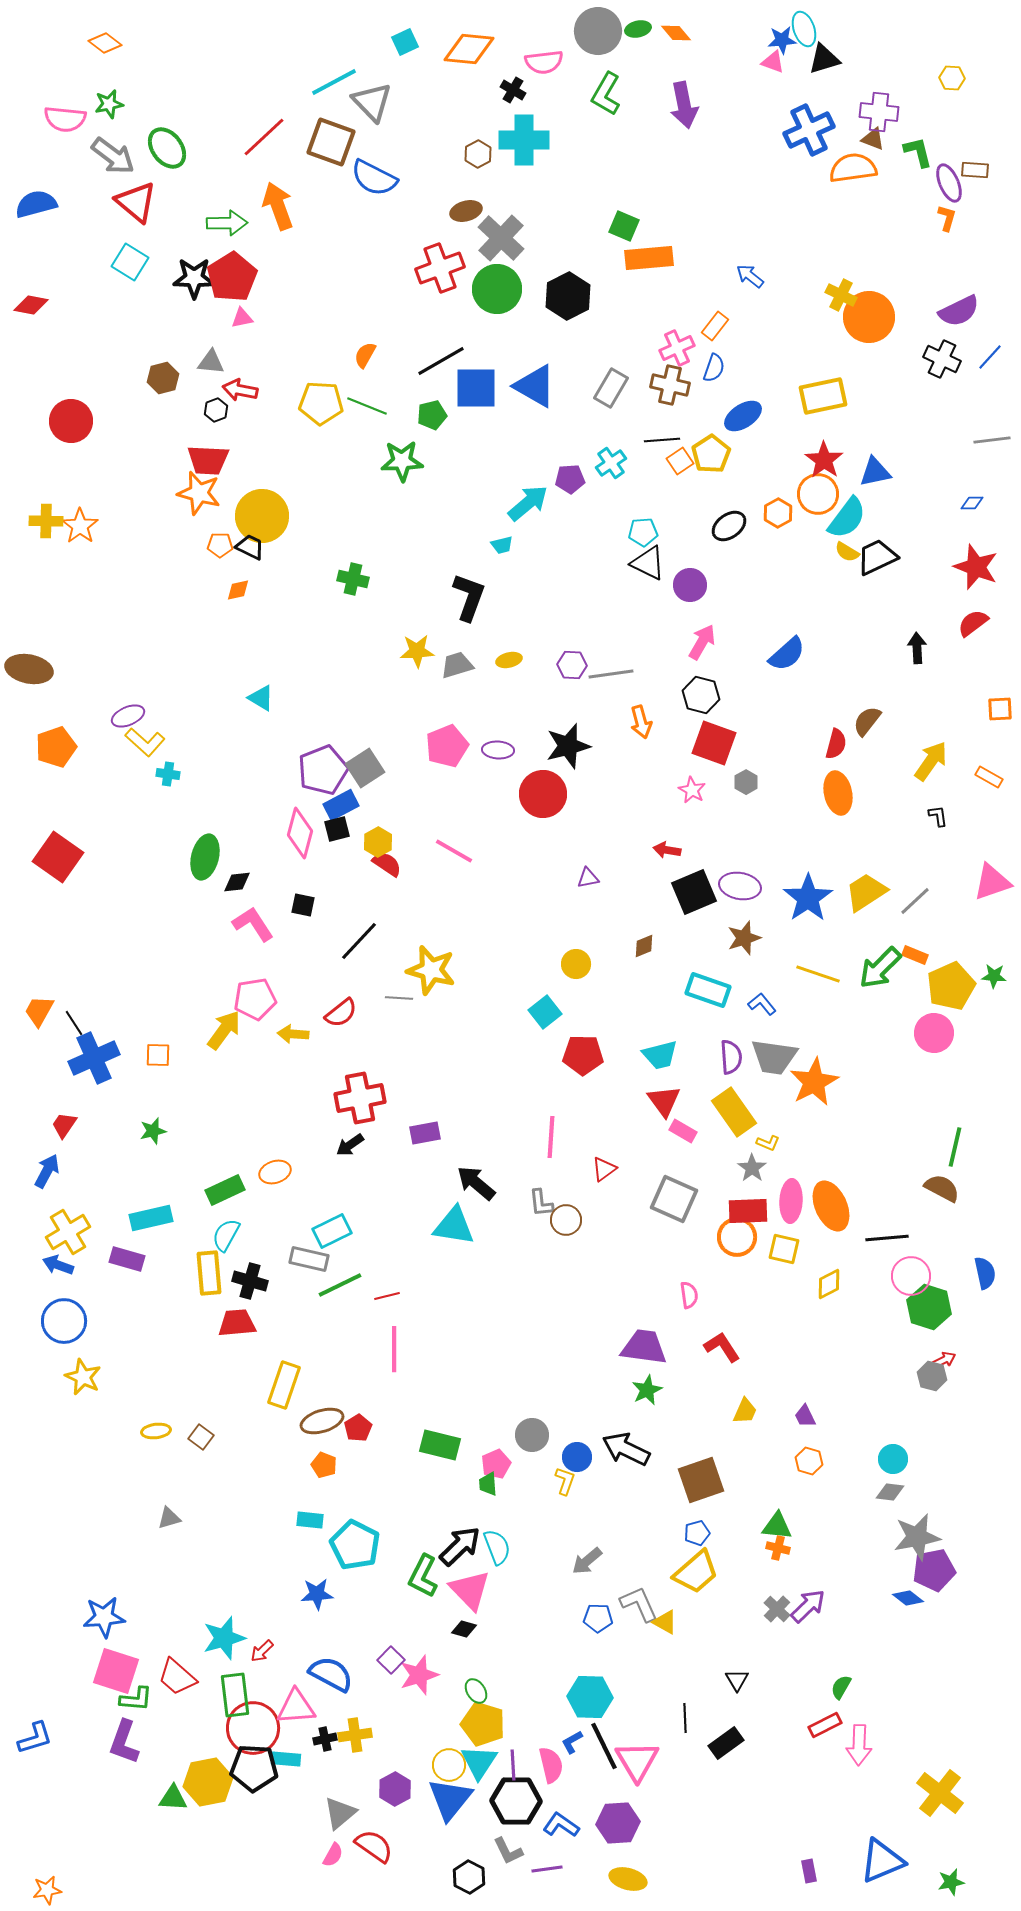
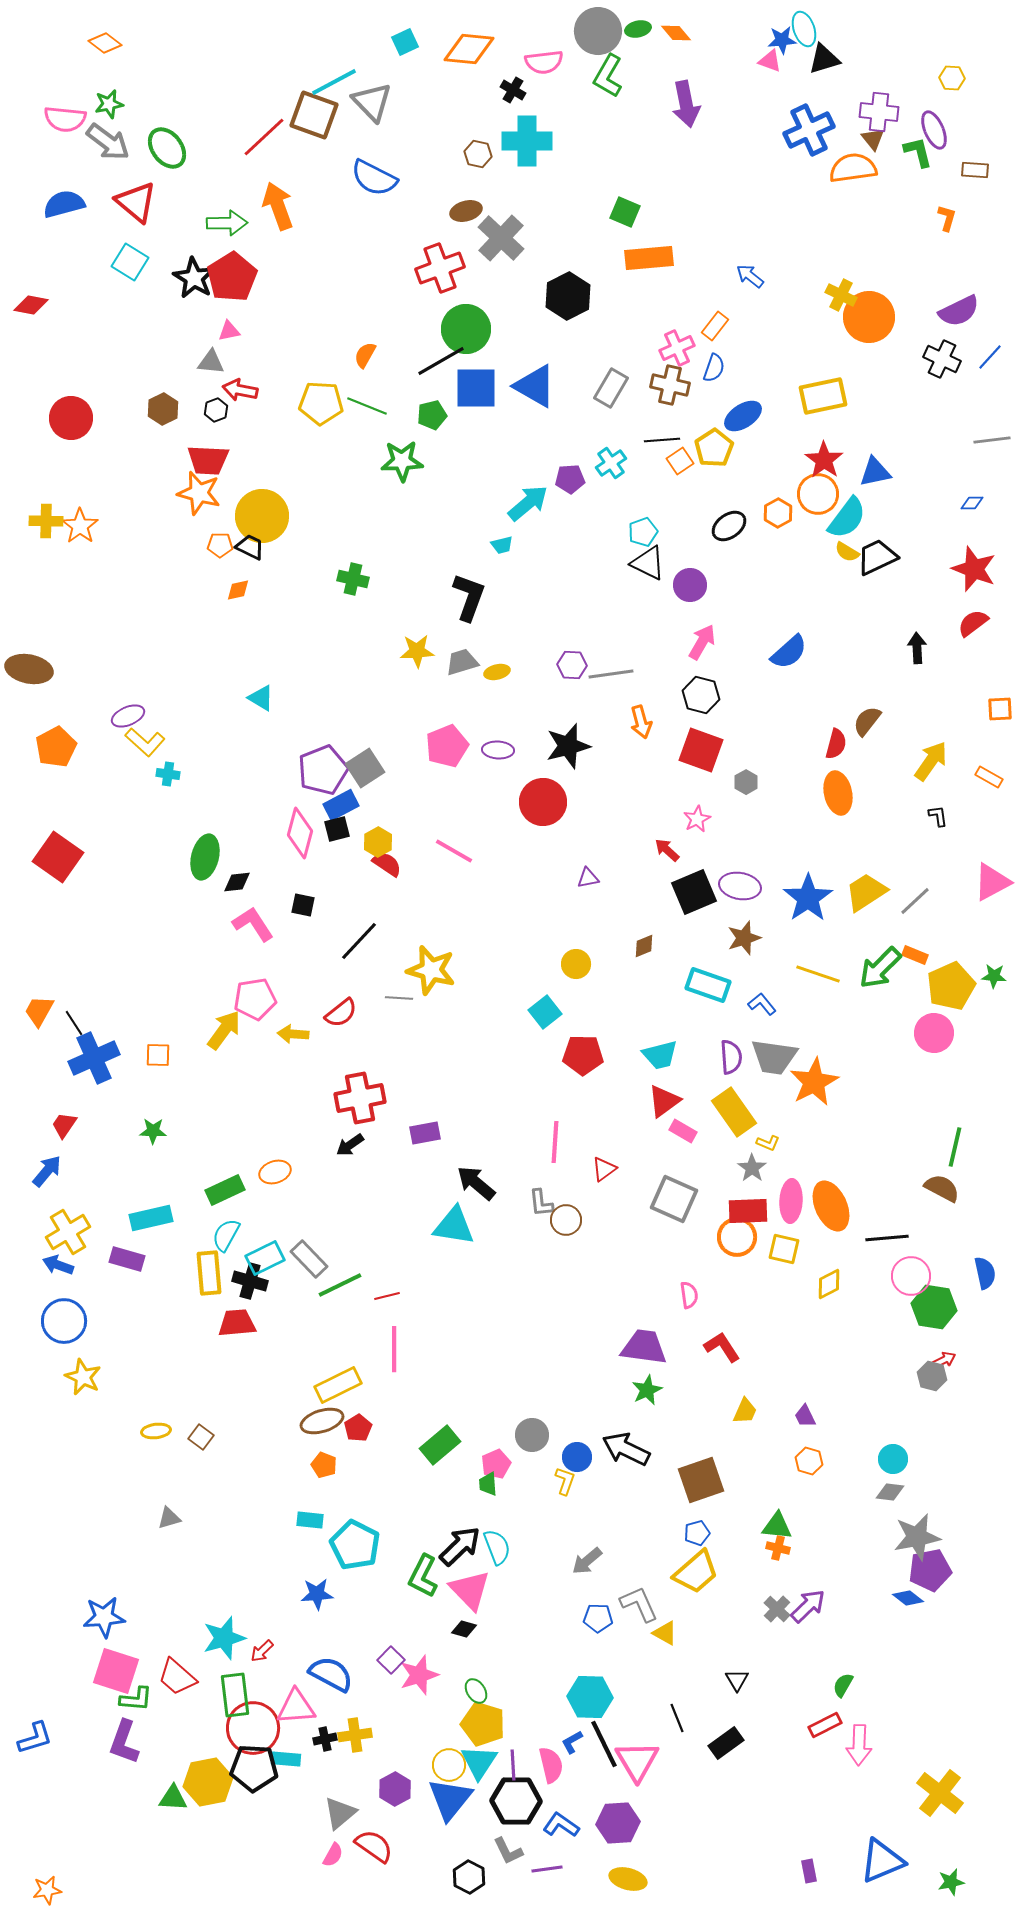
pink triangle at (773, 62): moved 3 px left, 1 px up
green L-shape at (606, 94): moved 2 px right, 18 px up
purple arrow at (684, 105): moved 2 px right, 1 px up
brown triangle at (873, 139): rotated 30 degrees clockwise
cyan cross at (524, 140): moved 3 px right, 1 px down
brown square at (331, 142): moved 17 px left, 27 px up
brown hexagon at (478, 154): rotated 20 degrees counterclockwise
gray arrow at (113, 156): moved 5 px left, 14 px up
purple ellipse at (949, 183): moved 15 px left, 53 px up
blue semicircle at (36, 204): moved 28 px right
green square at (624, 226): moved 1 px right, 14 px up
black star at (194, 278): rotated 30 degrees clockwise
green circle at (497, 289): moved 31 px left, 40 px down
pink triangle at (242, 318): moved 13 px left, 13 px down
brown hexagon at (163, 378): moved 31 px down; rotated 12 degrees counterclockwise
red circle at (71, 421): moved 3 px up
yellow pentagon at (711, 454): moved 3 px right, 6 px up
cyan pentagon at (643, 532): rotated 16 degrees counterclockwise
red star at (976, 567): moved 2 px left, 2 px down
blue semicircle at (787, 654): moved 2 px right, 2 px up
yellow ellipse at (509, 660): moved 12 px left, 12 px down
gray trapezoid at (457, 665): moved 5 px right, 3 px up
red square at (714, 743): moved 13 px left, 7 px down
orange pentagon at (56, 747): rotated 9 degrees counterclockwise
pink star at (692, 790): moved 5 px right, 29 px down; rotated 16 degrees clockwise
red circle at (543, 794): moved 8 px down
red arrow at (667, 850): rotated 32 degrees clockwise
pink triangle at (992, 882): rotated 9 degrees counterclockwise
cyan rectangle at (708, 990): moved 5 px up
red triangle at (664, 1101): rotated 30 degrees clockwise
green star at (153, 1131): rotated 16 degrees clockwise
pink line at (551, 1137): moved 4 px right, 5 px down
blue arrow at (47, 1171): rotated 12 degrees clockwise
cyan rectangle at (332, 1231): moved 67 px left, 27 px down
gray rectangle at (309, 1259): rotated 33 degrees clockwise
green hexagon at (929, 1307): moved 5 px right; rotated 9 degrees counterclockwise
yellow rectangle at (284, 1385): moved 54 px right; rotated 45 degrees clockwise
green rectangle at (440, 1445): rotated 54 degrees counterclockwise
purple pentagon at (934, 1570): moved 4 px left
yellow triangle at (665, 1622): moved 11 px down
green semicircle at (841, 1687): moved 2 px right, 2 px up
black line at (685, 1718): moved 8 px left; rotated 20 degrees counterclockwise
black line at (604, 1746): moved 2 px up
